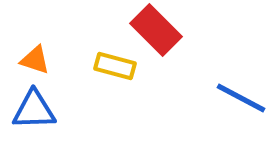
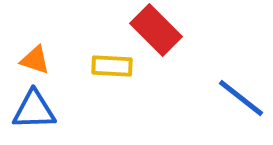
yellow rectangle: moved 3 px left; rotated 12 degrees counterclockwise
blue line: rotated 10 degrees clockwise
